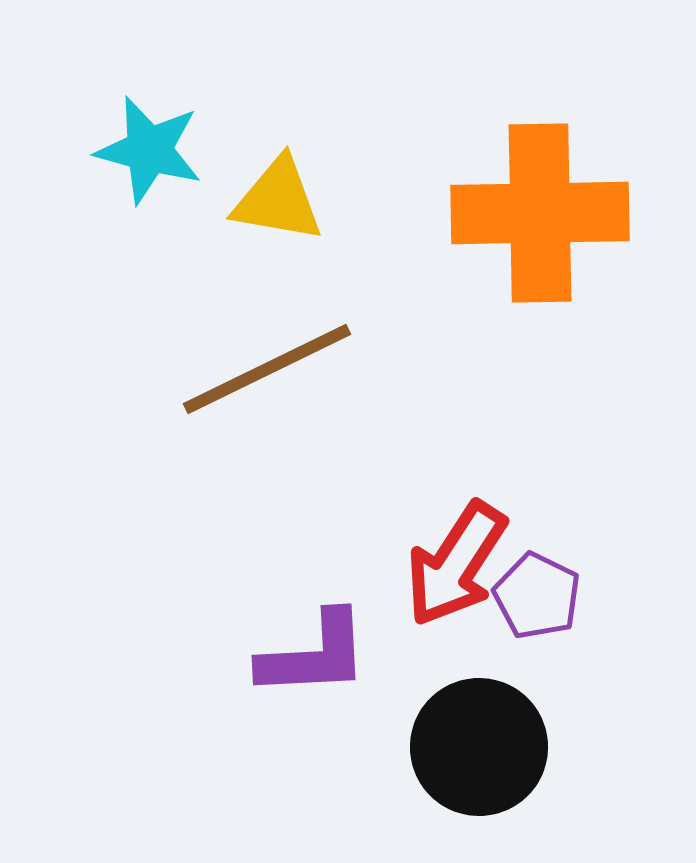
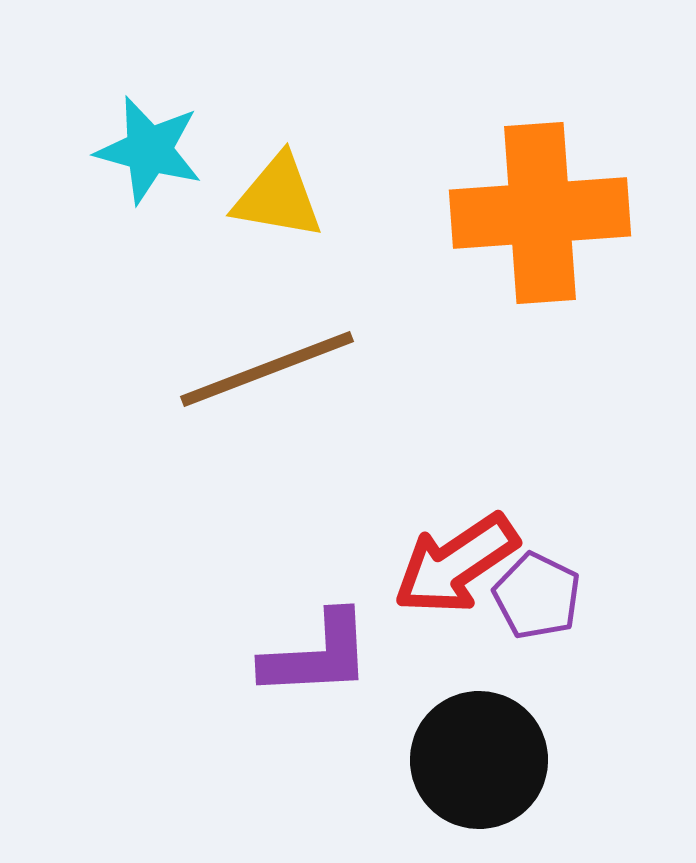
yellow triangle: moved 3 px up
orange cross: rotated 3 degrees counterclockwise
brown line: rotated 5 degrees clockwise
red arrow: rotated 23 degrees clockwise
purple L-shape: moved 3 px right
black circle: moved 13 px down
